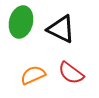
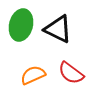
green ellipse: moved 3 px down
black triangle: moved 3 px left
